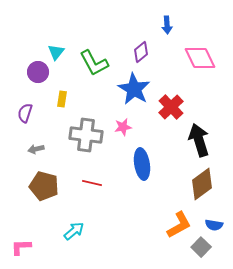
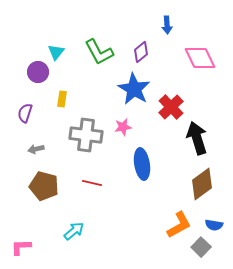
green L-shape: moved 5 px right, 11 px up
black arrow: moved 2 px left, 2 px up
